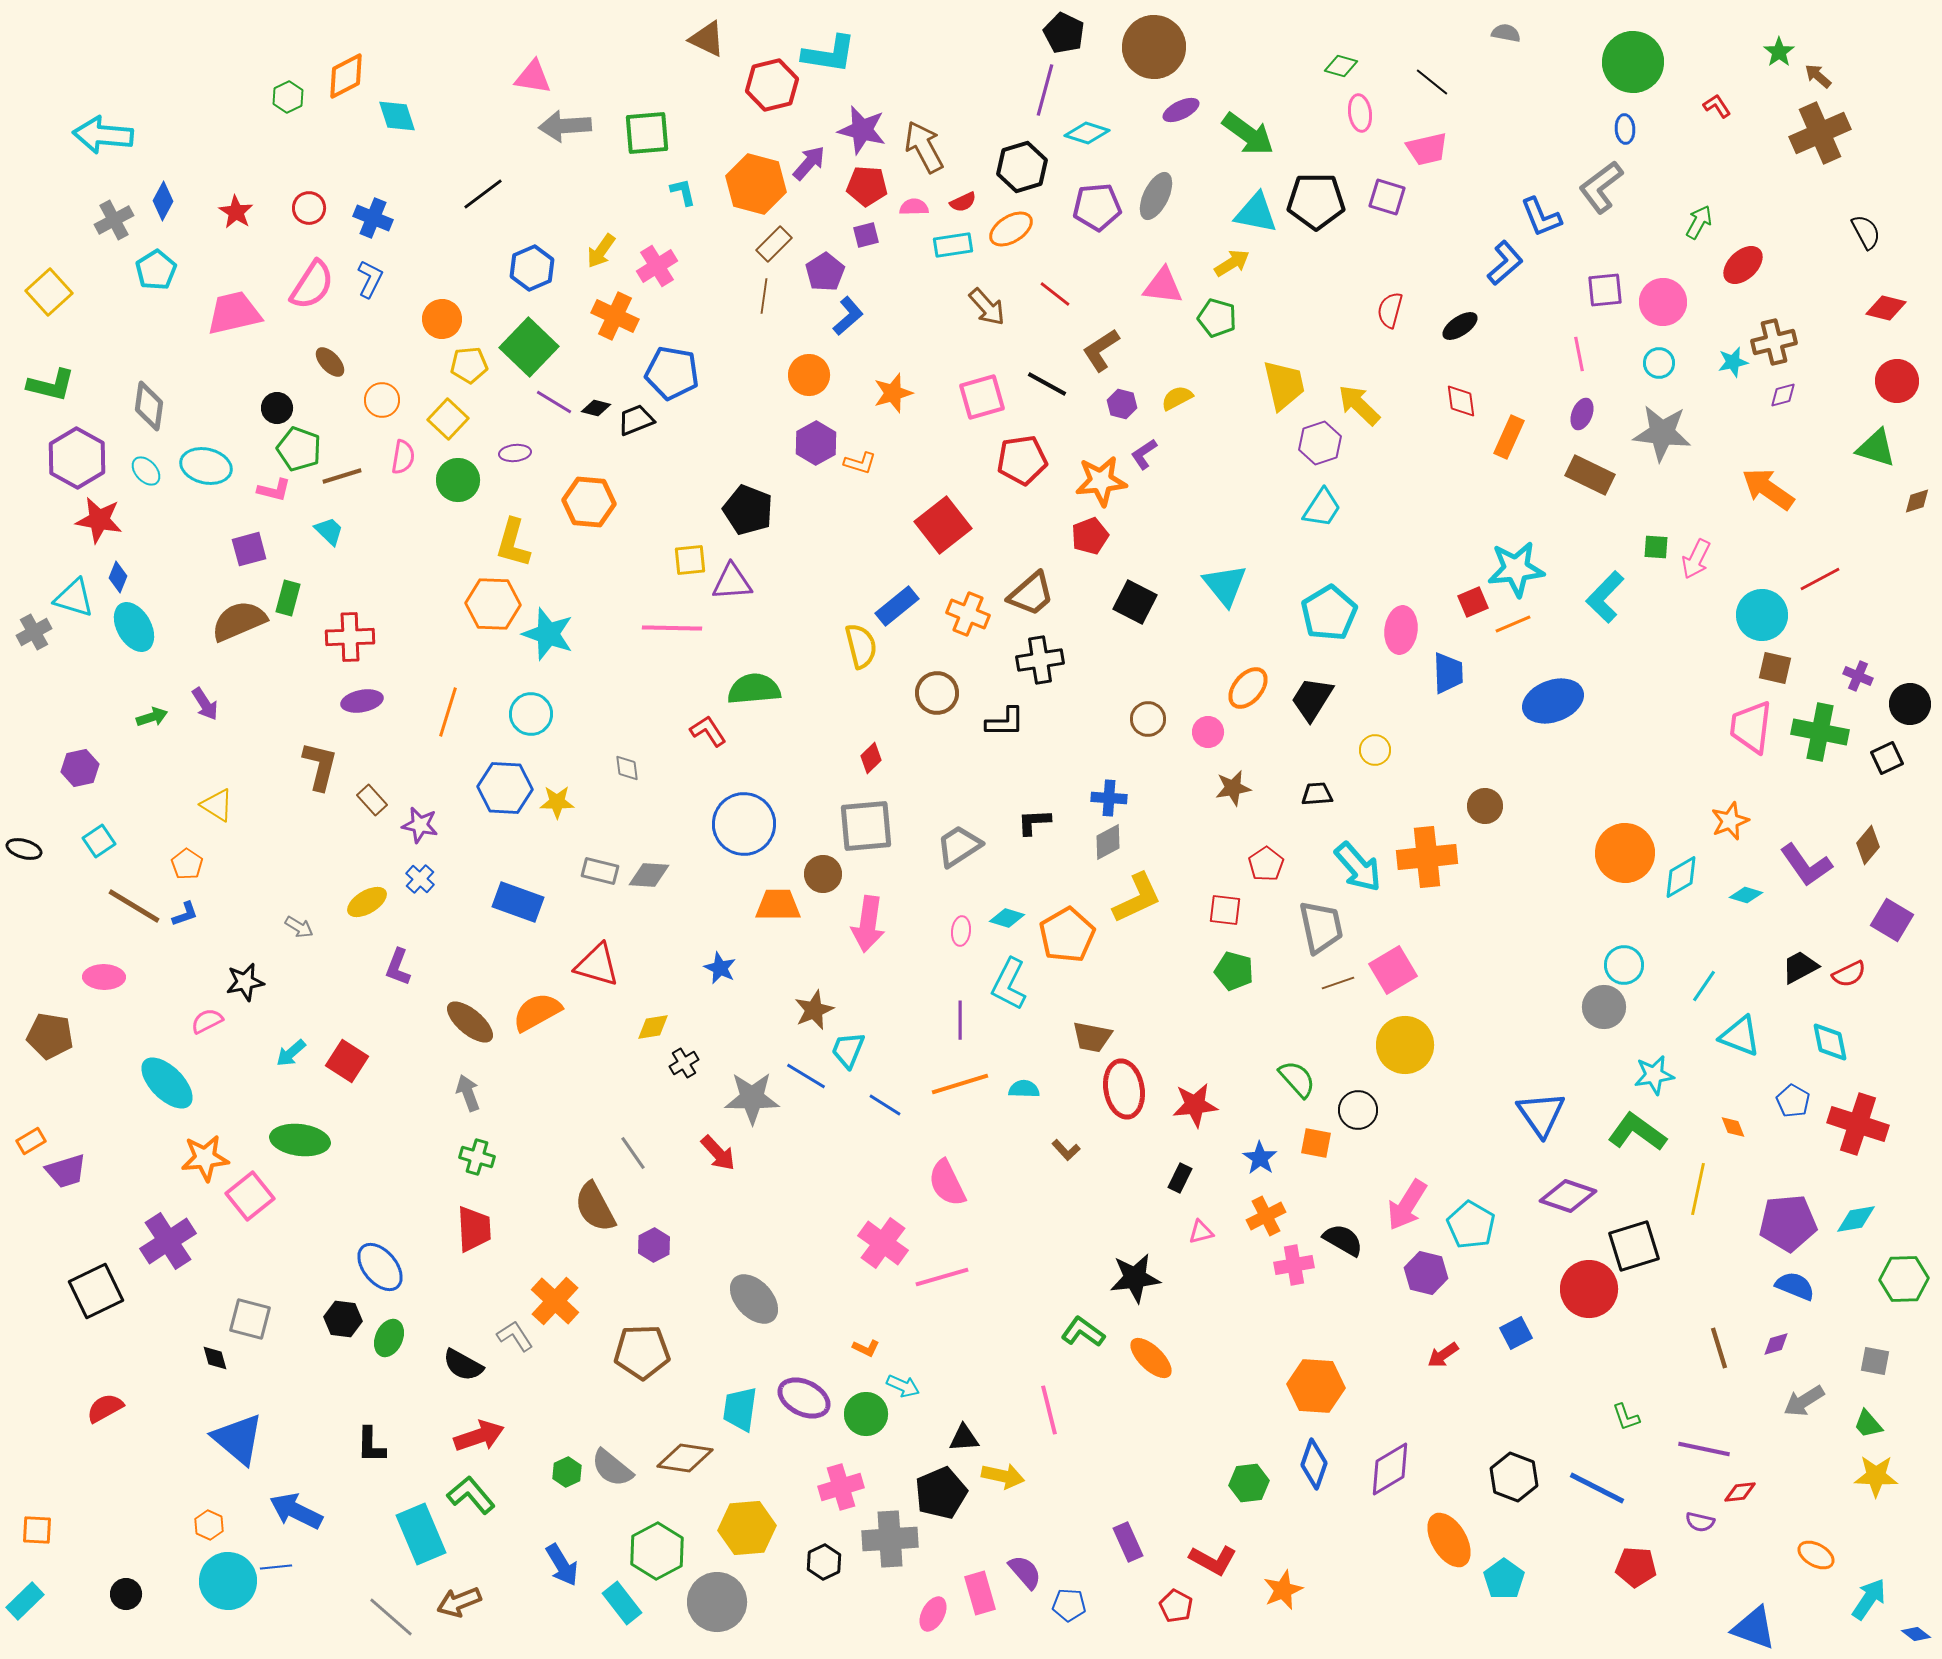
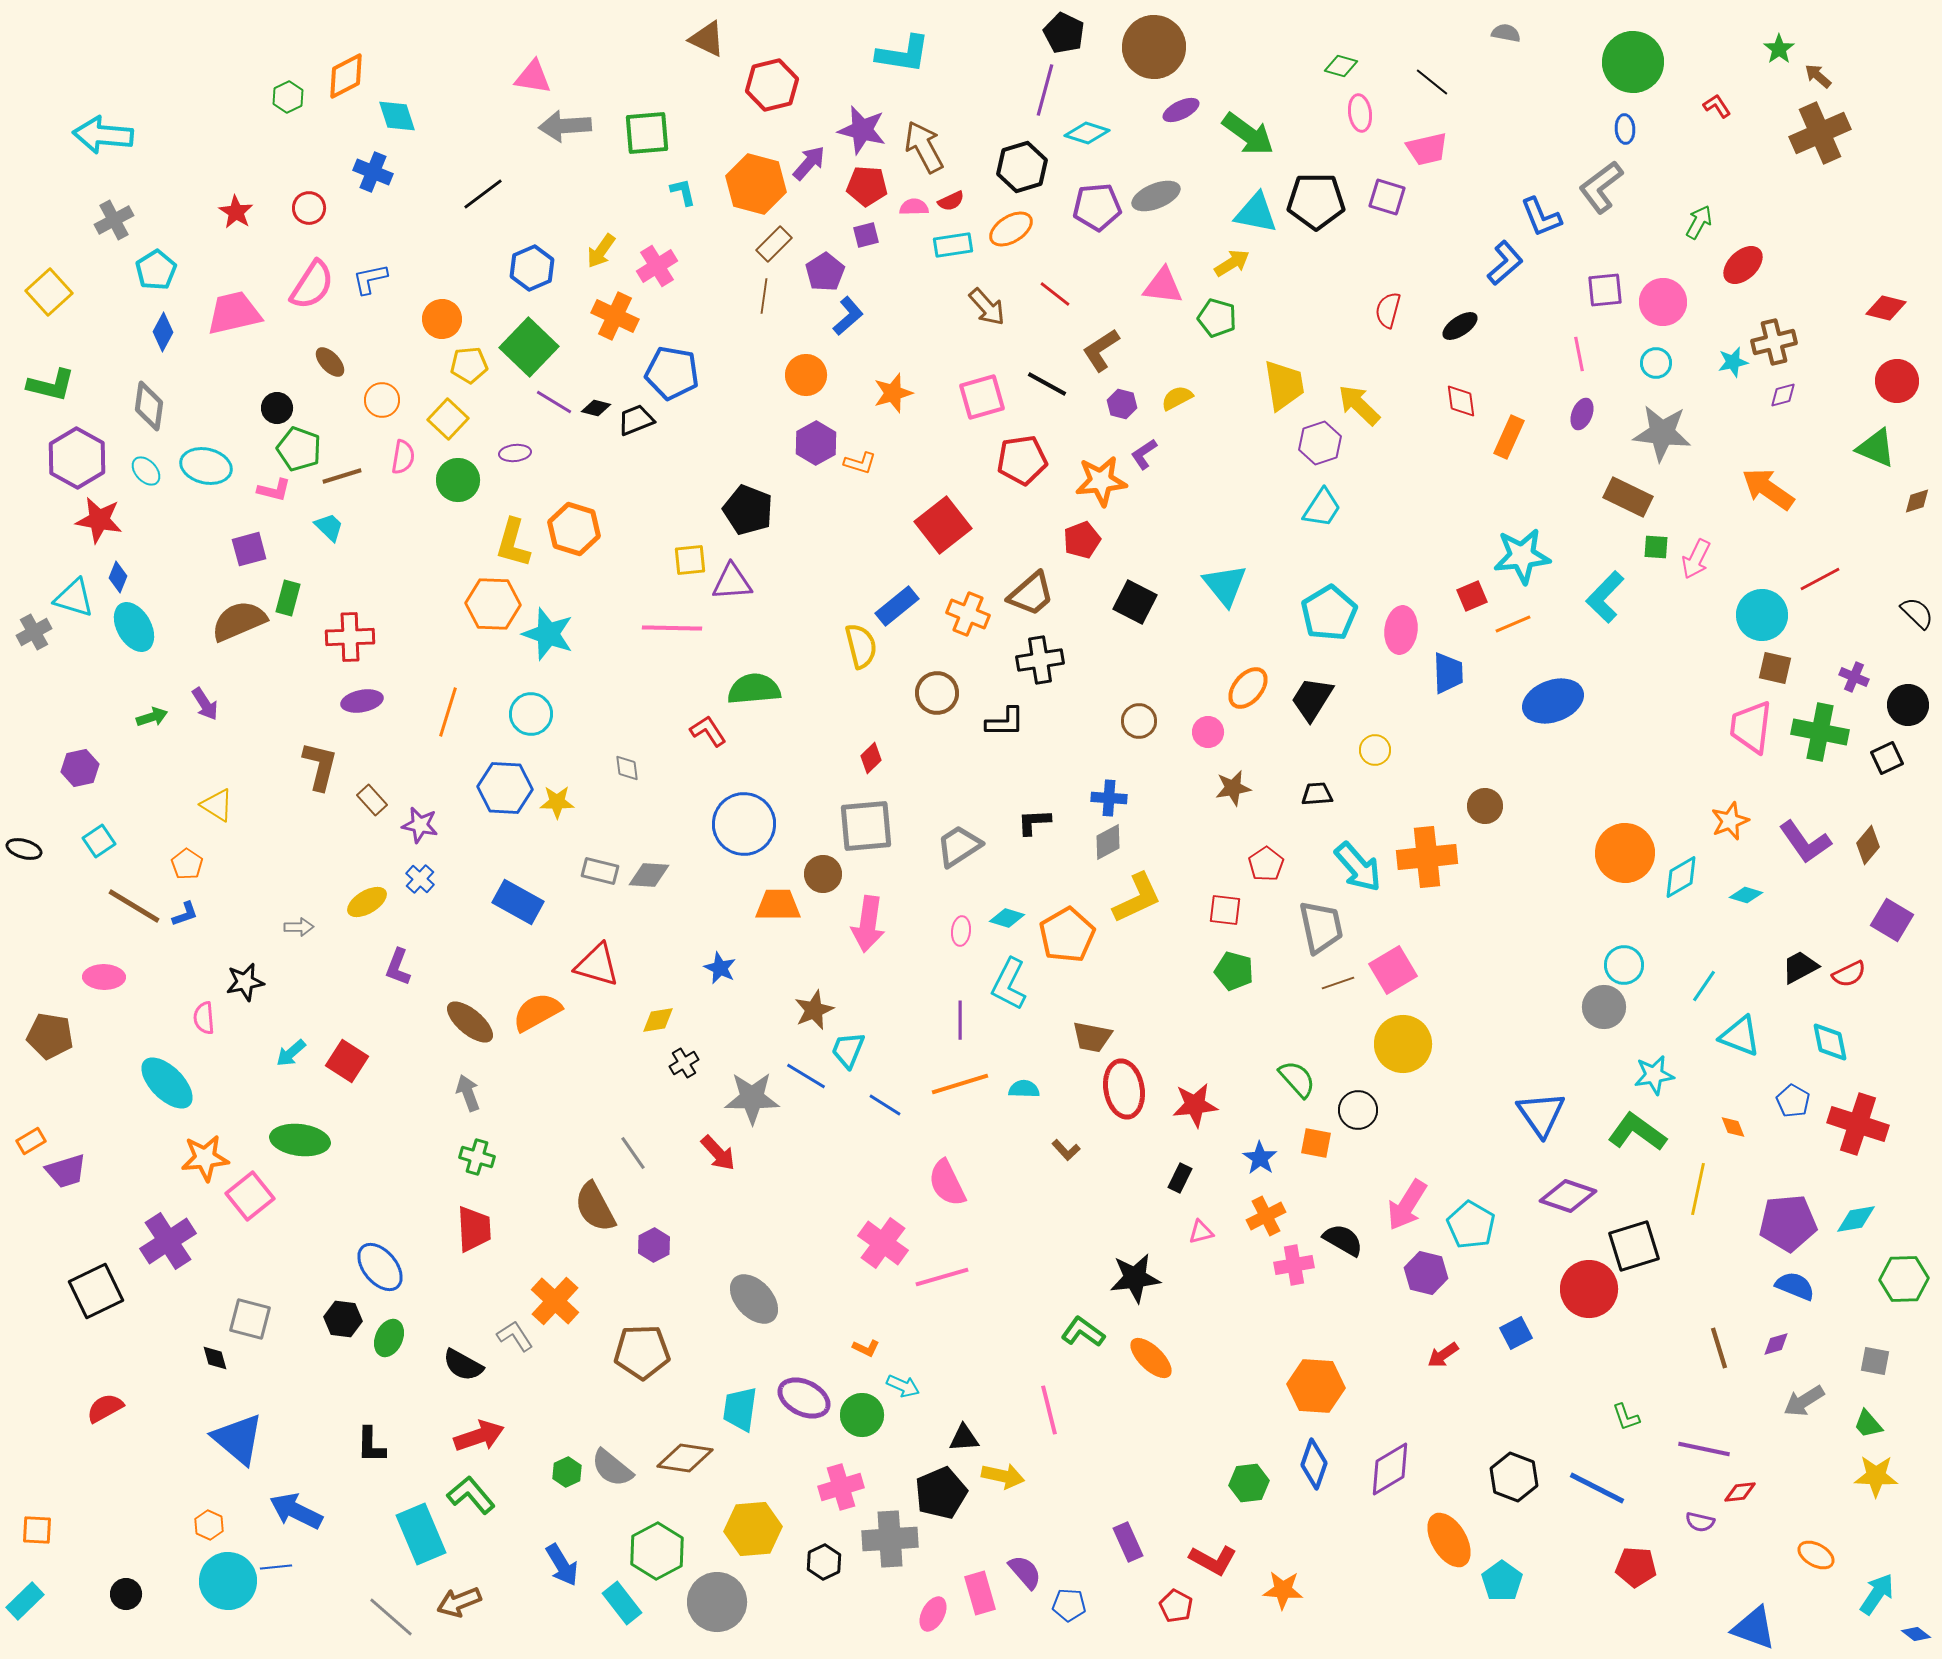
green star at (1779, 52): moved 3 px up
cyan L-shape at (829, 54): moved 74 px right
gray ellipse at (1156, 196): rotated 42 degrees clockwise
blue diamond at (163, 201): moved 131 px down
red semicircle at (963, 202): moved 12 px left, 1 px up
blue cross at (373, 218): moved 46 px up
black semicircle at (1866, 232): moved 51 px right, 381 px down; rotated 18 degrees counterclockwise
blue L-shape at (370, 279): rotated 129 degrees counterclockwise
red semicircle at (1390, 310): moved 2 px left
cyan circle at (1659, 363): moved 3 px left
orange circle at (809, 375): moved 3 px left
yellow trapezoid at (1284, 385): rotated 4 degrees clockwise
green triangle at (1876, 448): rotated 6 degrees clockwise
brown rectangle at (1590, 475): moved 38 px right, 22 px down
orange hexagon at (589, 502): moved 15 px left, 27 px down; rotated 12 degrees clockwise
cyan trapezoid at (329, 531): moved 4 px up
red pentagon at (1090, 536): moved 8 px left, 4 px down
cyan star at (1516, 569): moved 6 px right, 13 px up
red square at (1473, 602): moved 1 px left, 6 px up
purple cross at (1858, 676): moved 4 px left, 1 px down
black circle at (1910, 704): moved 2 px left, 1 px down
brown circle at (1148, 719): moved 9 px left, 2 px down
purple L-shape at (1806, 865): moved 1 px left, 23 px up
blue rectangle at (518, 902): rotated 9 degrees clockwise
gray arrow at (299, 927): rotated 32 degrees counterclockwise
pink semicircle at (207, 1021): moved 3 px left, 3 px up; rotated 68 degrees counterclockwise
yellow diamond at (653, 1027): moved 5 px right, 7 px up
yellow circle at (1405, 1045): moved 2 px left, 1 px up
green circle at (866, 1414): moved 4 px left, 1 px down
yellow hexagon at (747, 1528): moved 6 px right, 1 px down
cyan pentagon at (1504, 1579): moved 2 px left, 2 px down
orange star at (1283, 1590): rotated 27 degrees clockwise
cyan arrow at (1869, 1599): moved 8 px right, 5 px up
